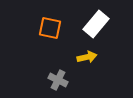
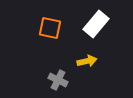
yellow arrow: moved 4 px down
